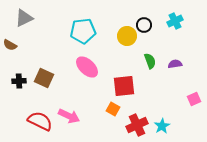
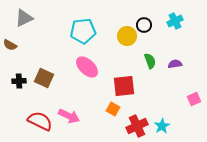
red cross: moved 1 px down
